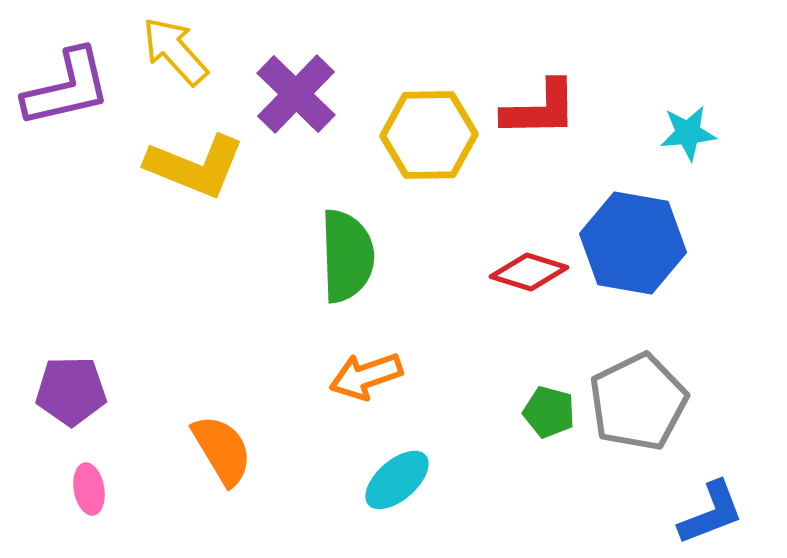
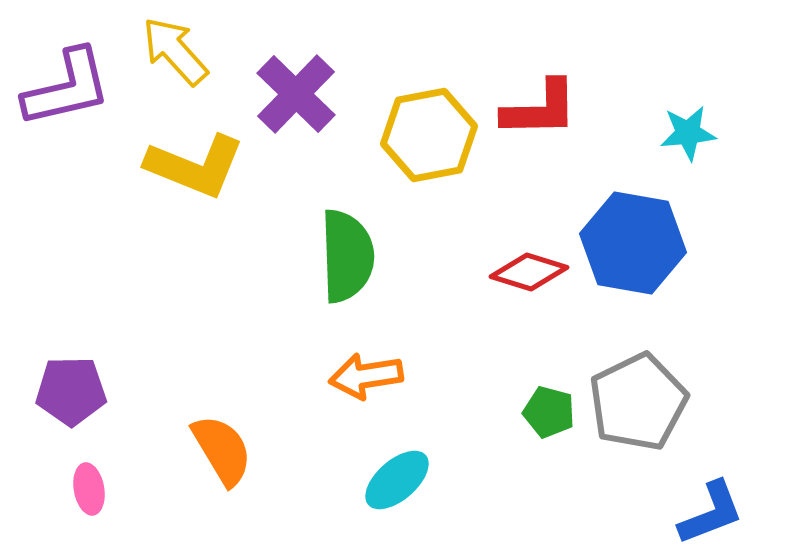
yellow hexagon: rotated 10 degrees counterclockwise
orange arrow: rotated 10 degrees clockwise
